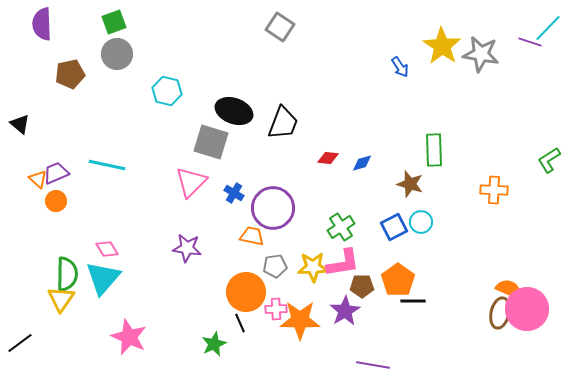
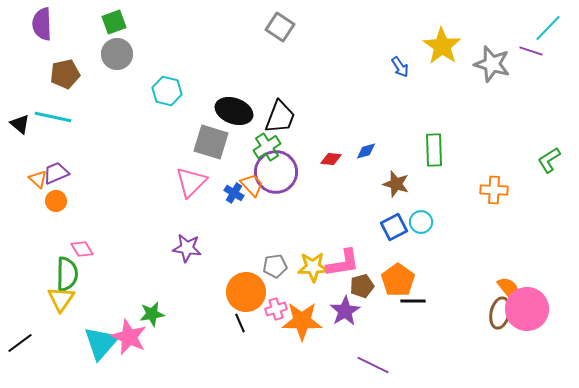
purple line at (530, 42): moved 1 px right, 9 px down
gray star at (481, 54): moved 11 px right, 10 px down; rotated 6 degrees clockwise
brown pentagon at (70, 74): moved 5 px left
black trapezoid at (283, 123): moved 3 px left, 6 px up
red diamond at (328, 158): moved 3 px right, 1 px down
blue diamond at (362, 163): moved 4 px right, 12 px up
cyan line at (107, 165): moved 54 px left, 48 px up
brown star at (410, 184): moved 14 px left
purple circle at (273, 208): moved 3 px right, 36 px up
green cross at (341, 227): moved 74 px left, 80 px up
orange trapezoid at (252, 236): moved 51 px up; rotated 35 degrees clockwise
pink diamond at (107, 249): moved 25 px left
cyan triangle at (103, 278): moved 2 px left, 65 px down
brown pentagon at (362, 286): rotated 15 degrees counterclockwise
orange semicircle at (509, 289): rotated 28 degrees clockwise
pink cross at (276, 309): rotated 15 degrees counterclockwise
orange star at (300, 320): moved 2 px right, 1 px down
green star at (214, 344): moved 62 px left, 30 px up; rotated 15 degrees clockwise
purple line at (373, 365): rotated 16 degrees clockwise
